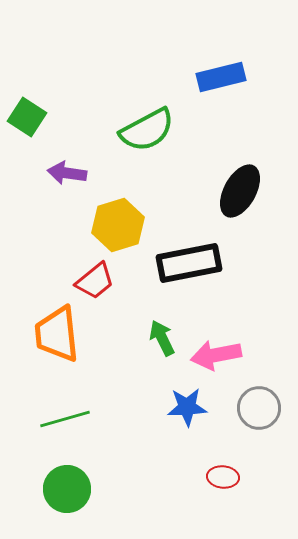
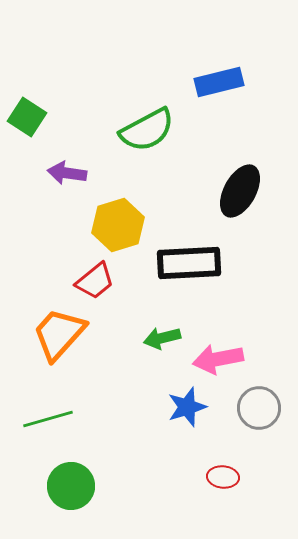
blue rectangle: moved 2 px left, 5 px down
black rectangle: rotated 8 degrees clockwise
orange trapezoid: moved 2 px right; rotated 48 degrees clockwise
green arrow: rotated 78 degrees counterclockwise
pink arrow: moved 2 px right, 4 px down
blue star: rotated 15 degrees counterclockwise
green line: moved 17 px left
green circle: moved 4 px right, 3 px up
